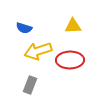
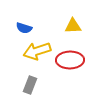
yellow arrow: moved 1 px left
